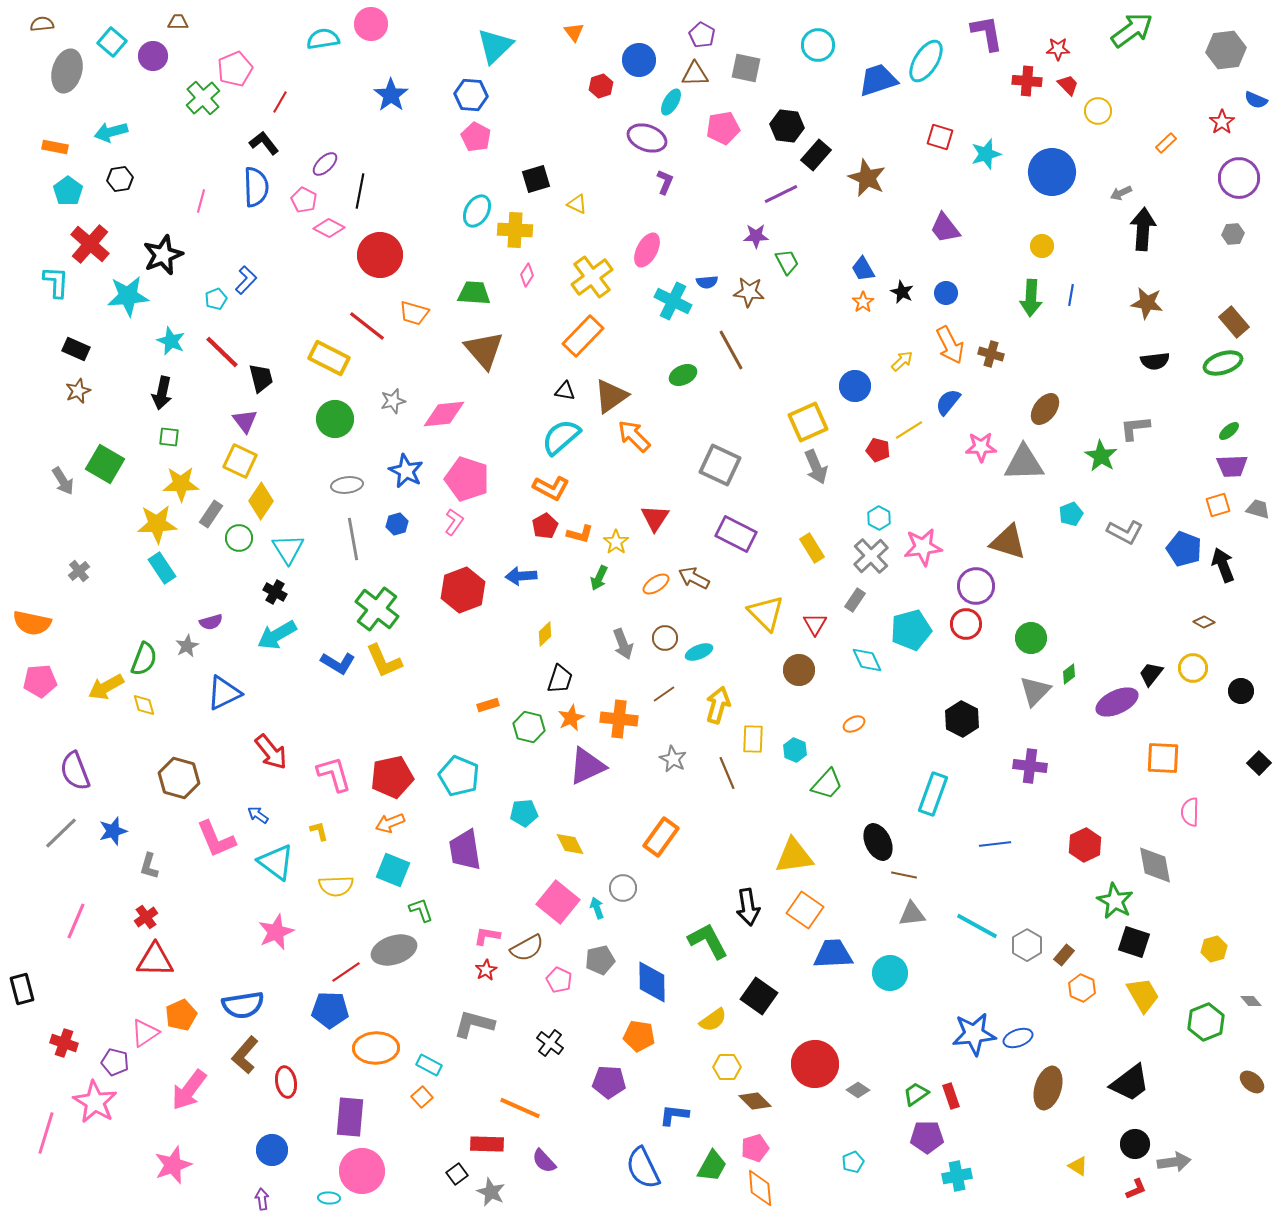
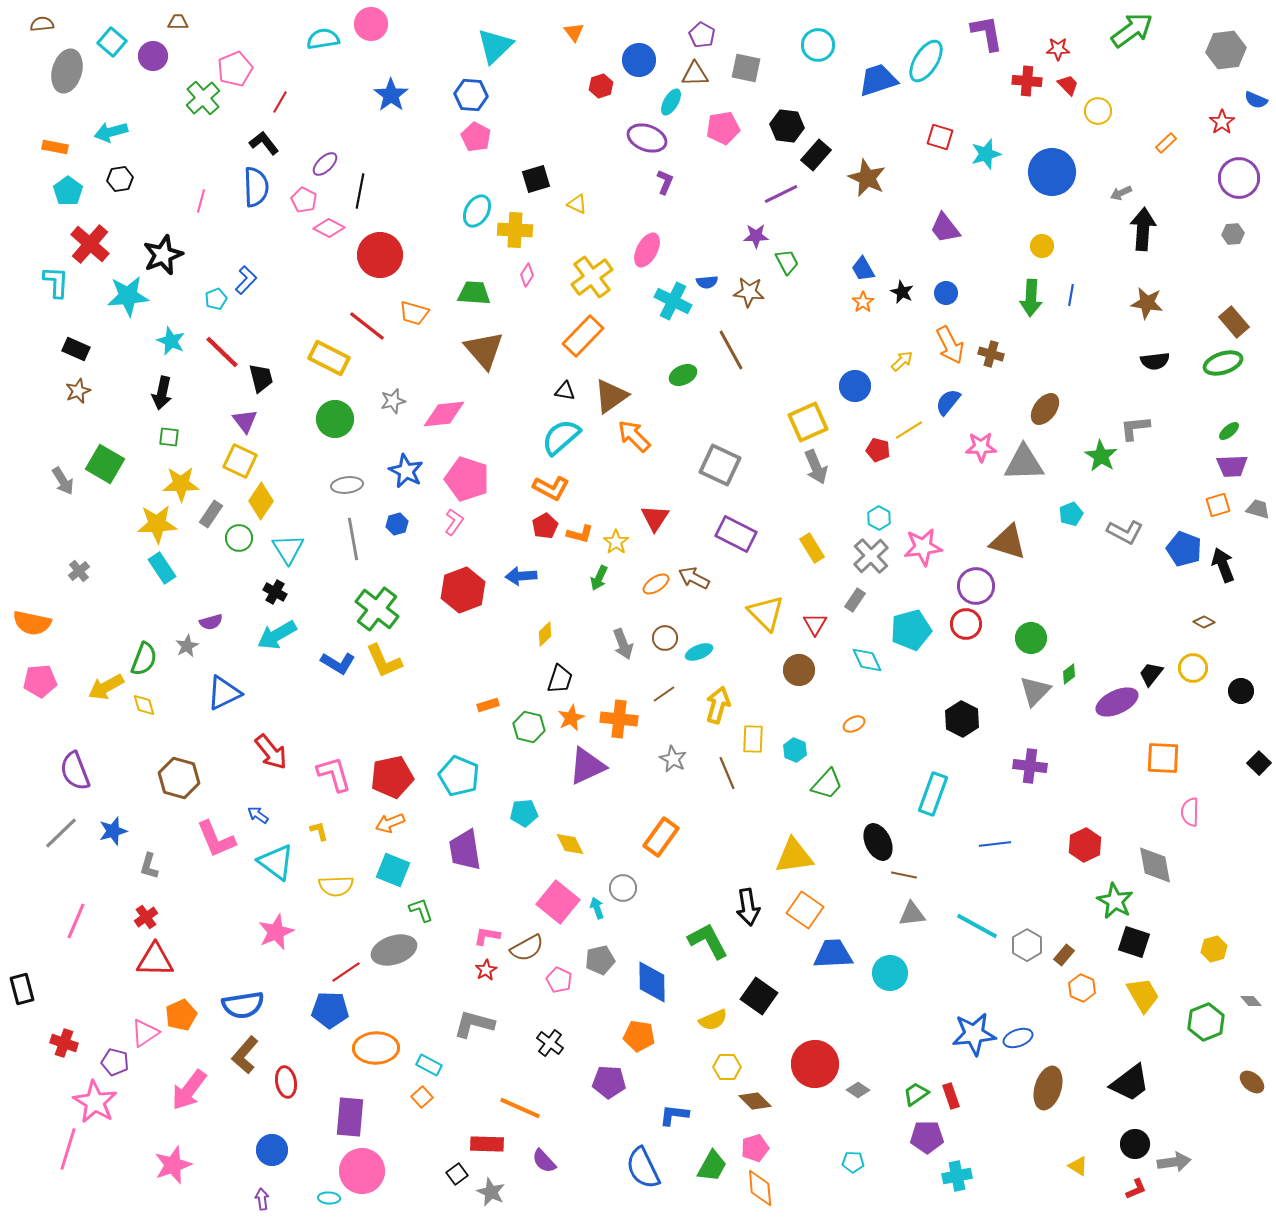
yellow semicircle at (713, 1020): rotated 12 degrees clockwise
pink line at (46, 1133): moved 22 px right, 16 px down
cyan pentagon at (853, 1162): rotated 25 degrees clockwise
